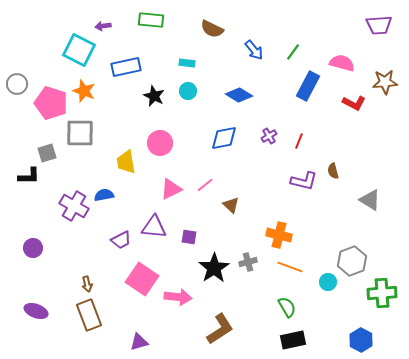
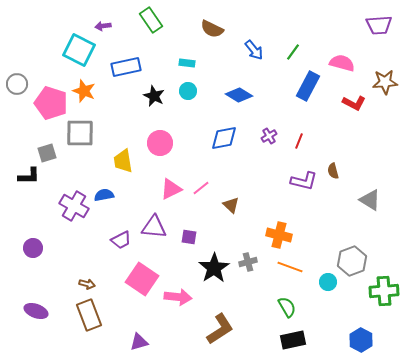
green rectangle at (151, 20): rotated 50 degrees clockwise
yellow trapezoid at (126, 162): moved 3 px left, 1 px up
pink line at (205, 185): moved 4 px left, 3 px down
brown arrow at (87, 284): rotated 63 degrees counterclockwise
green cross at (382, 293): moved 2 px right, 2 px up
